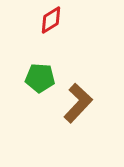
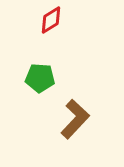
brown L-shape: moved 3 px left, 16 px down
